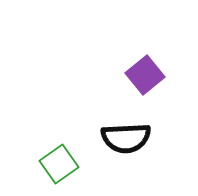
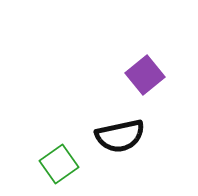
black semicircle: moved 6 px left, 2 px up; rotated 9 degrees counterclockwise
